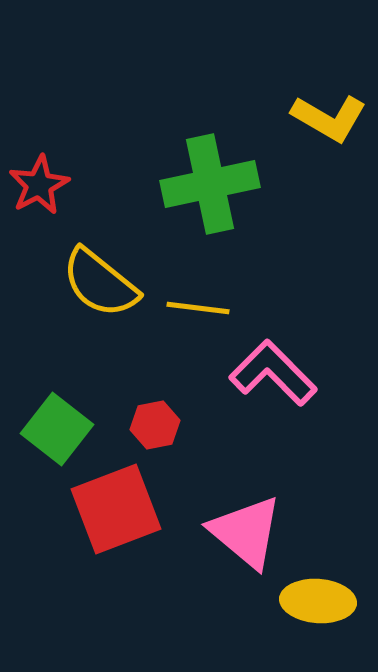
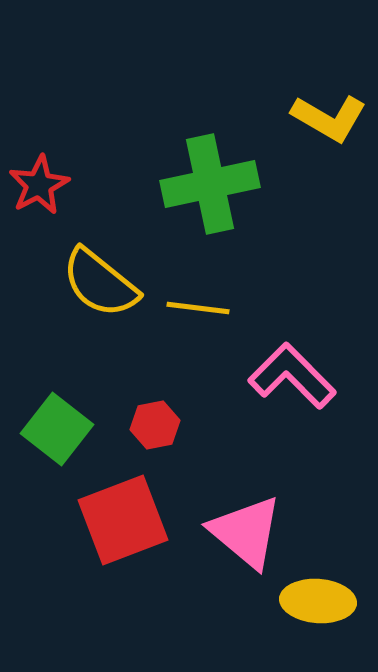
pink L-shape: moved 19 px right, 3 px down
red square: moved 7 px right, 11 px down
